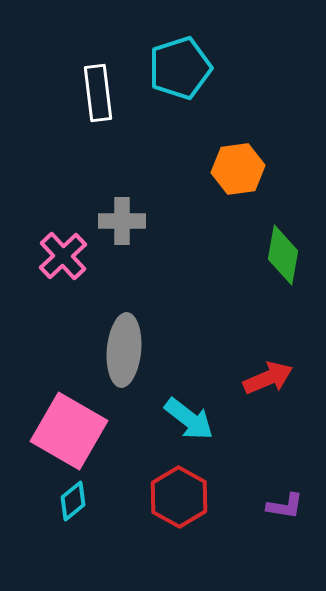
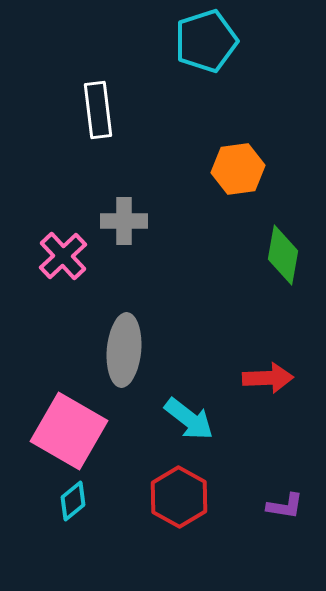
cyan pentagon: moved 26 px right, 27 px up
white rectangle: moved 17 px down
gray cross: moved 2 px right
red arrow: rotated 21 degrees clockwise
